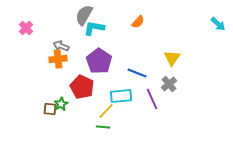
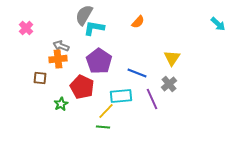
brown square: moved 10 px left, 31 px up
